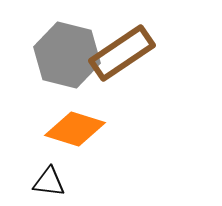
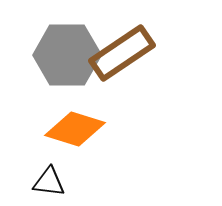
gray hexagon: rotated 14 degrees counterclockwise
